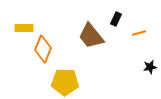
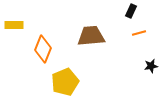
black rectangle: moved 15 px right, 8 px up
yellow rectangle: moved 10 px left, 3 px up
brown trapezoid: rotated 124 degrees clockwise
black star: moved 1 px right, 1 px up
yellow pentagon: rotated 24 degrees counterclockwise
